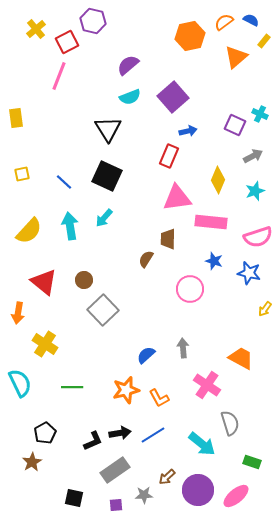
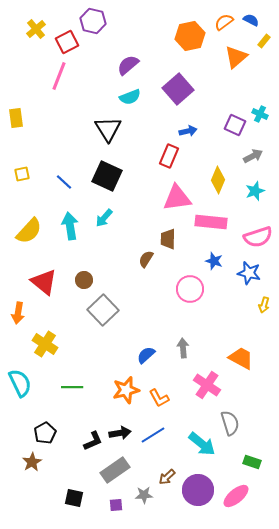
purple square at (173, 97): moved 5 px right, 8 px up
yellow arrow at (265, 309): moved 1 px left, 4 px up; rotated 21 degrees counterclockwise
